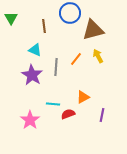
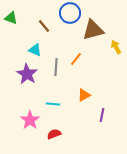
green triangle: rotated 40 degrees counterclockwise
brown line: rotated 32 degrees counterclockwise
yellow arrow: moved 18 px right, 9 px up
purple star: moved 5 px left, 1 px up
orange triangle: moved 1 px right, 2 px up
red semicircle: moved 14 px left, 20 px down
